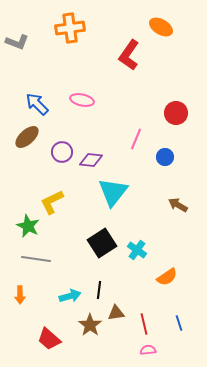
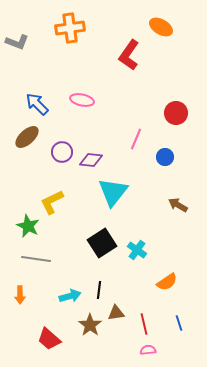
orange semicircle: moved 5 px down
